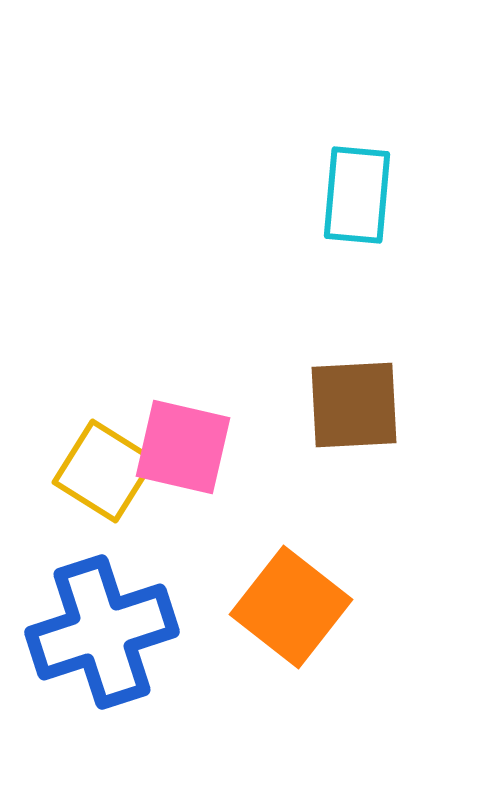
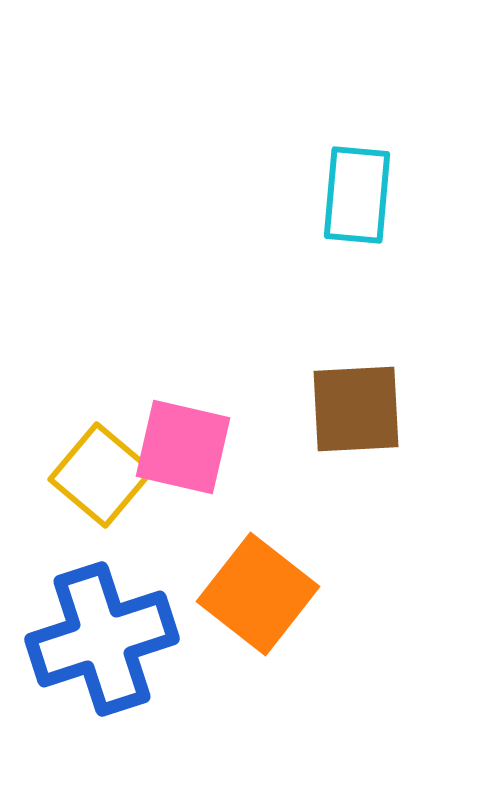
brown square: moved 2 px right, 4 px down
yellow square: moved 3 px left, 4 px down; rotated 8 degrees clockwise
orange square: moved 33 px left, 13 px up
blue cross: moved 7 px down
